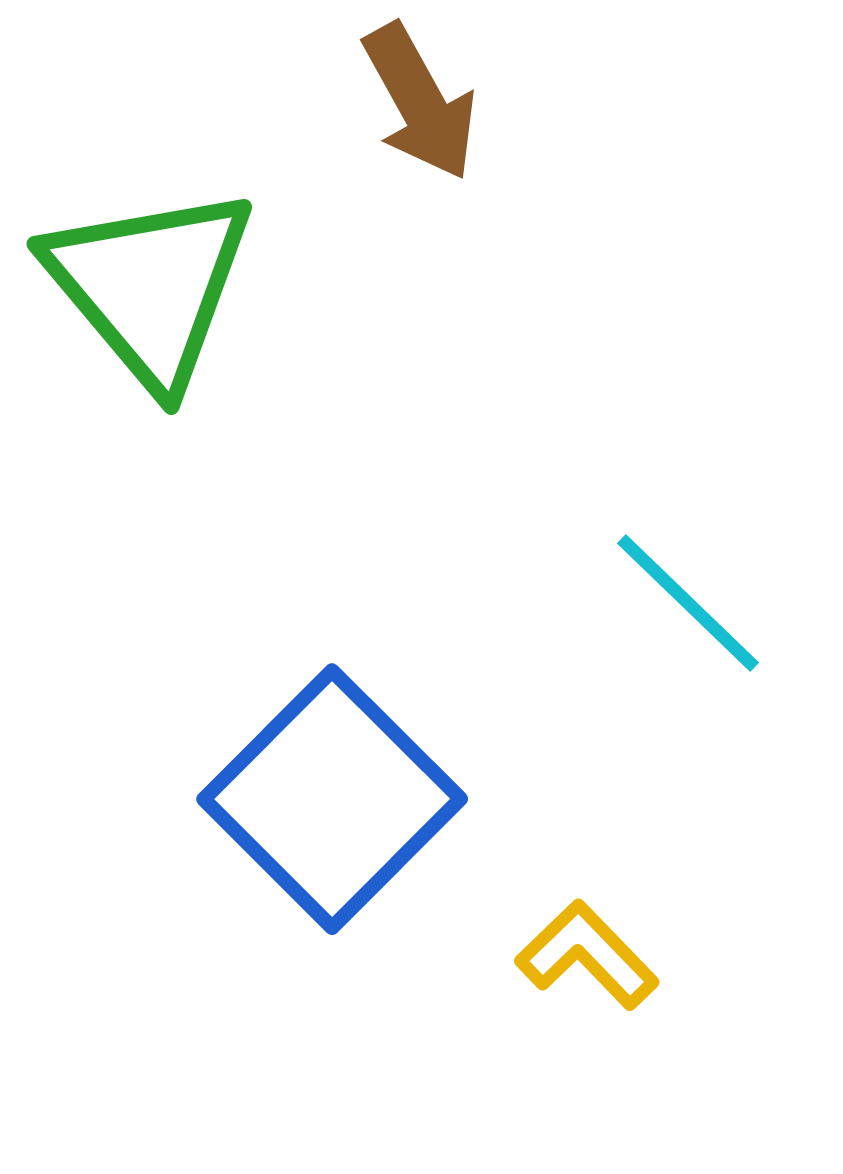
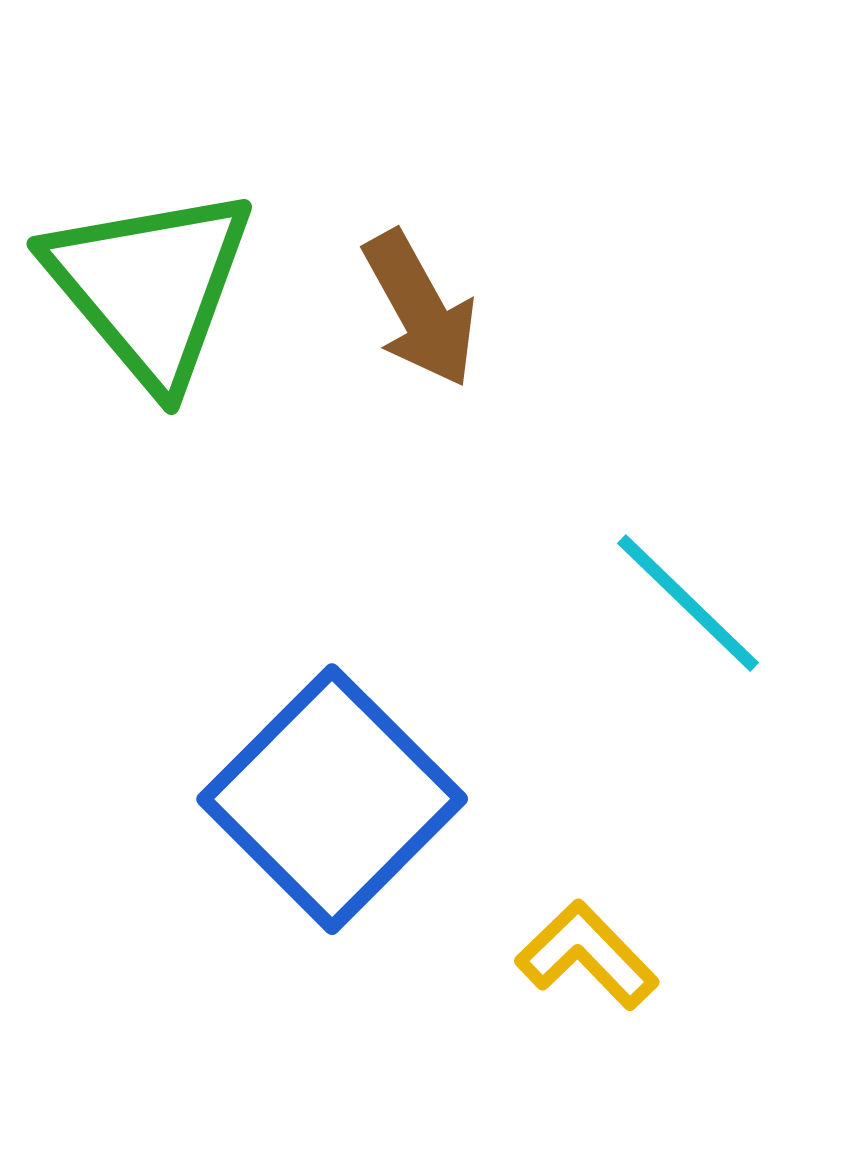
brown arrow: moved 207 px down
